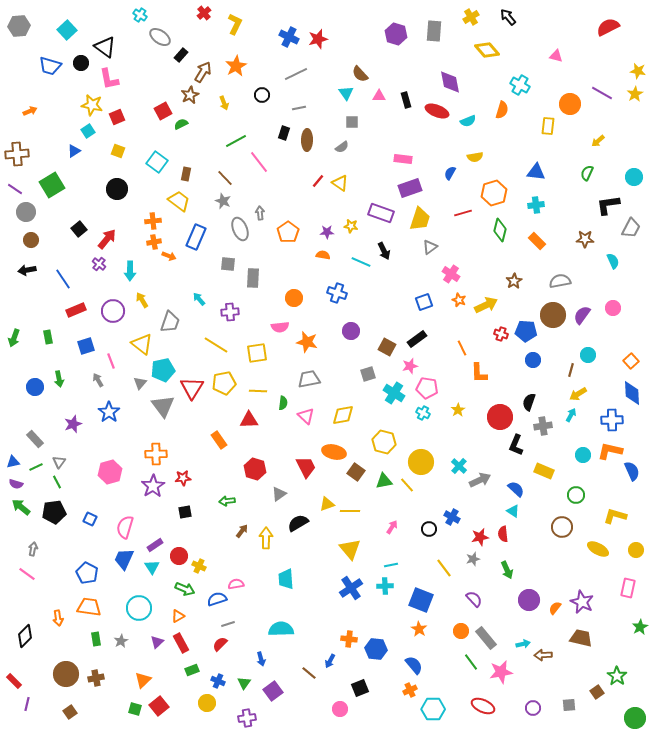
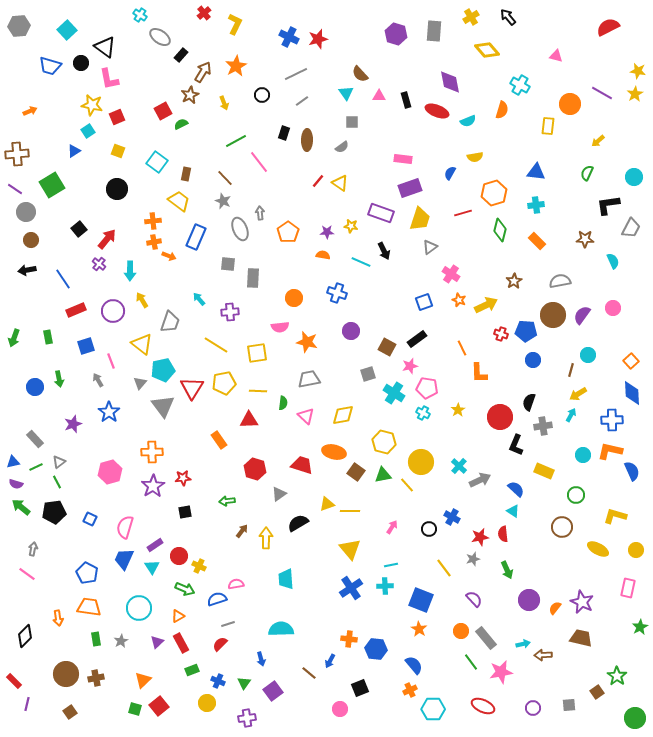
gray line at (299, 108): moved 3 px right, 7 px up; rotated 24 degrees counterclockwise
orange cross at (156, 454): moved 4 px left, 2 px up
gray triangle at (59, 462): rotated 16 degrees clockwise
red trapezoid at (306, 467): moved 4 px left, 2 px up; rotated 45 degrees counterclockwise
green triangle at (384, 481): moved 1 px left, 6 px up
